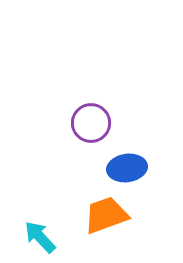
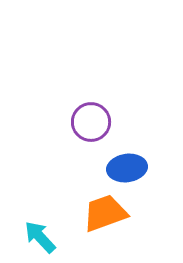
purple circle: moved 1 px up
orange trapezoid: moved 1 px left, 2 px up
